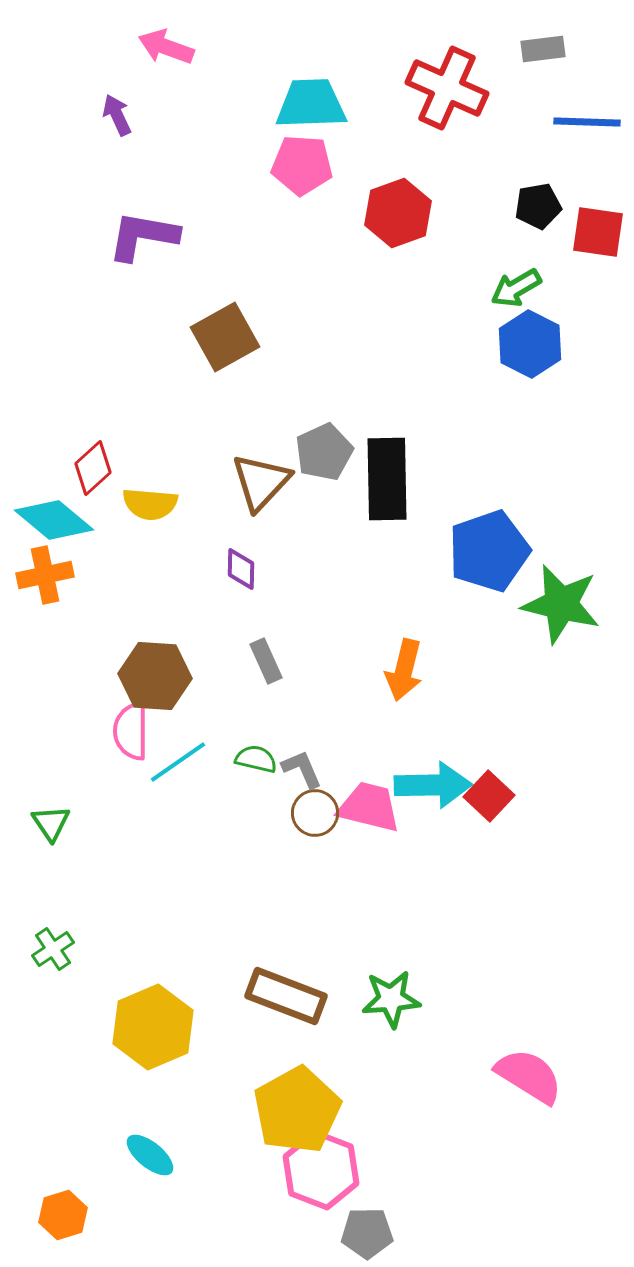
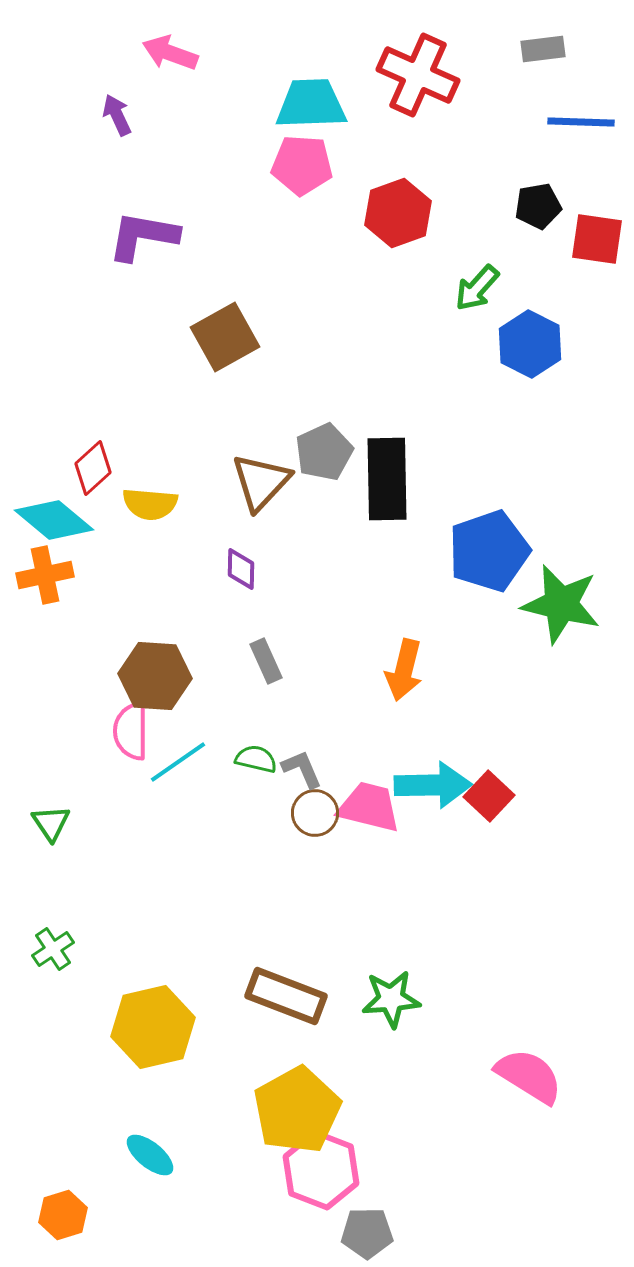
pink arrow at (166, 47): moved 4 px right, 6 px down
red cross at (447, 88): moved 29 px left, 13 px up
blue line at (587, 122): moved 6 px left
red square at (598, 232): moved 1 px left, 7 px down
green arrow at (516, 288): moved 39 px left; rotated 18 degrees counterclockwise
yellow hexagon at (153, 1027): rotated 10 degrees clockwise
